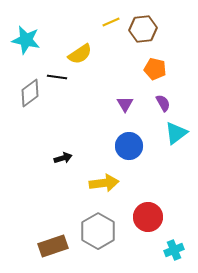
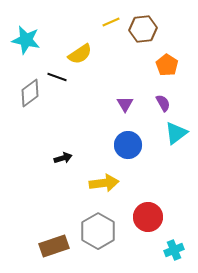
orange pentagon: moved 12 px right, 4 px up; rotated 20 degrees clockwise
black line: rotated 12 degrees clockwise
blue circle: moved 1 px left, 1 px up
brown rectangle: moved 1 px right
